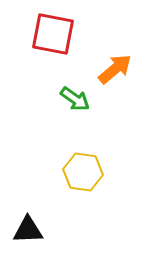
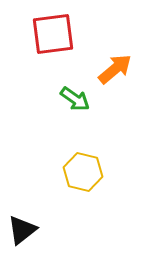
red square: rotated 18 degrees counterclockwise
yellow hexagon: rotated 6 degrees clockwise
black triangle: moved 6 px left; rotated 36 degrees counterclockwise
